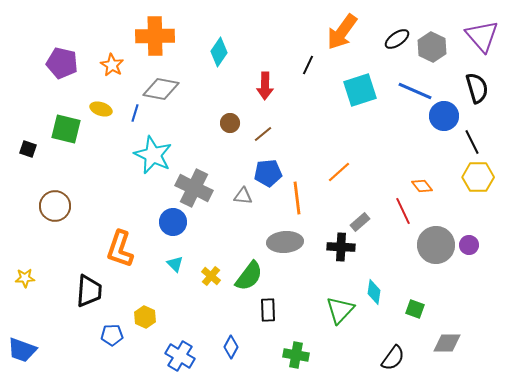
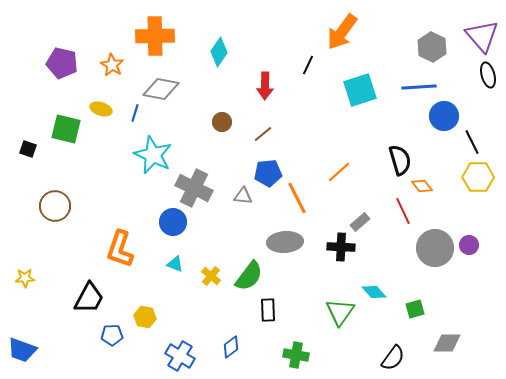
black ellipse at (397, 39): moved 91 px right, 36 px down; rotated 70 degrees counterclockwise
black semicircle at (477, 88): moved 77 px left, 72 px down
blue line at (415, 91): moved 4 px right, 4 px up; rotated 28 degrees counterclockwise
brown circle at (230, 123): moved 8 px left, 1 px up
orange line at (297, 198): rotated 20 degrees counterclockwise
gray circle at (436, 245): moved 1 px left, 3 px down
cyan triangle at (175, 264): rotated 24 degrees counterclockwise
black trapezoid at (89, 291): moved 7 px down; rotated 24 degrees clockwise
cyan diamond at (374, 292): rotated 50 degrees counterclockwise
green square at (415, 309): rotated 36 degrees counterclockwise
green triangle at (340, 310): moved 2 px down; rotated 8 degrees counterclockwise
yellow hexagon at (145, 317): rotated 15 degrees counterclockwise
blue diamond at (231, 347): rotated 25 degrees clockwise
